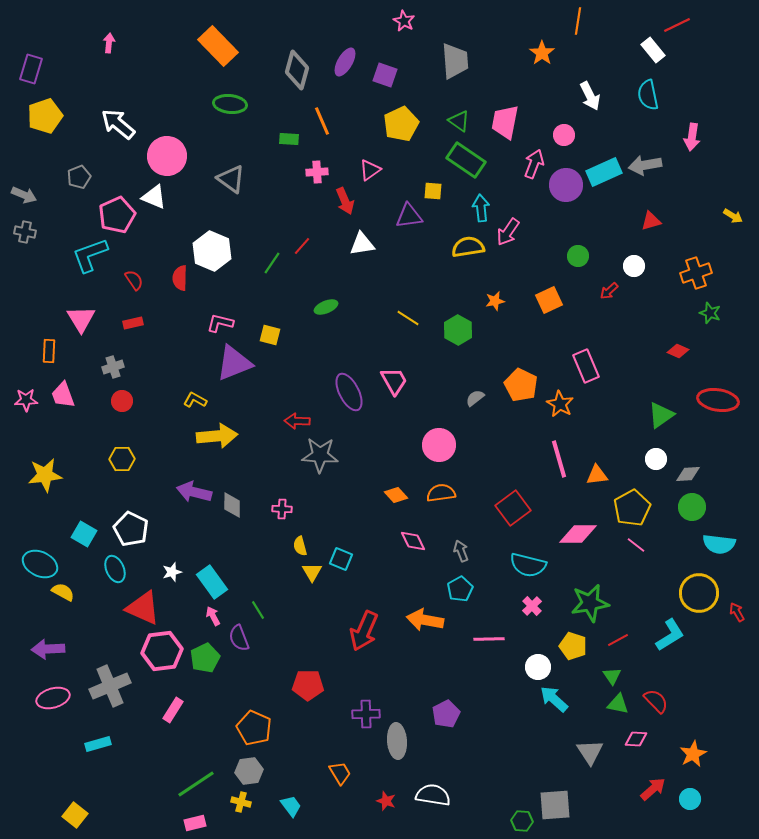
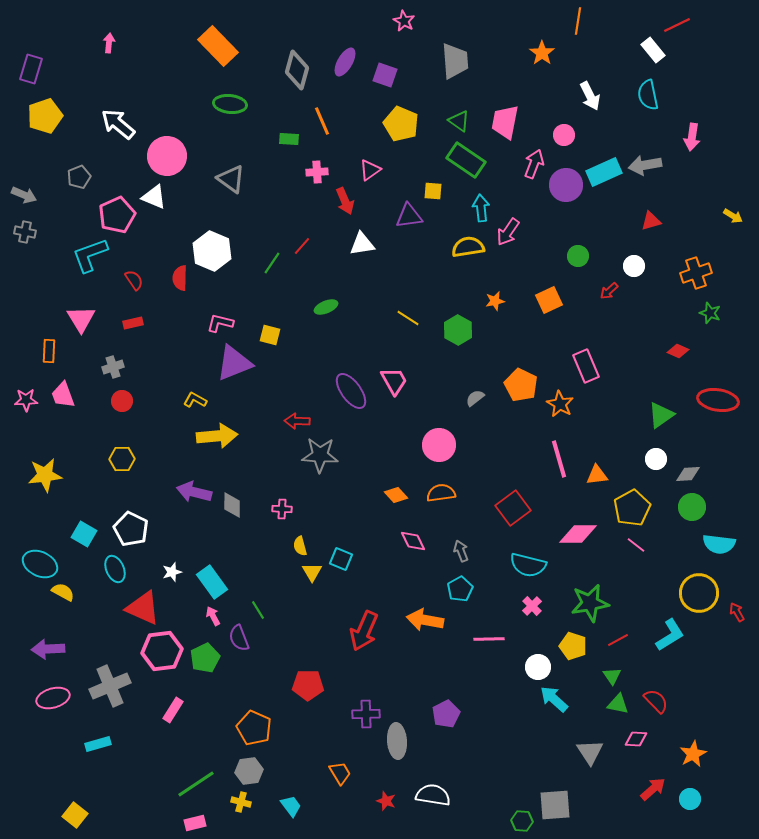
yellow pentagon at (401, 124): rotated 24 degrees counterclockwise
purple ellipse at (349, 392): moved 2 px right, 1 px up; rotated 9 degrees counterclockwise
